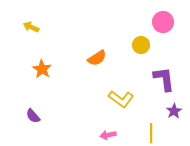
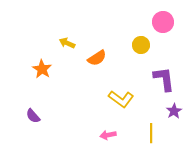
yellow arrow: moved 36 px right, 16 px down
